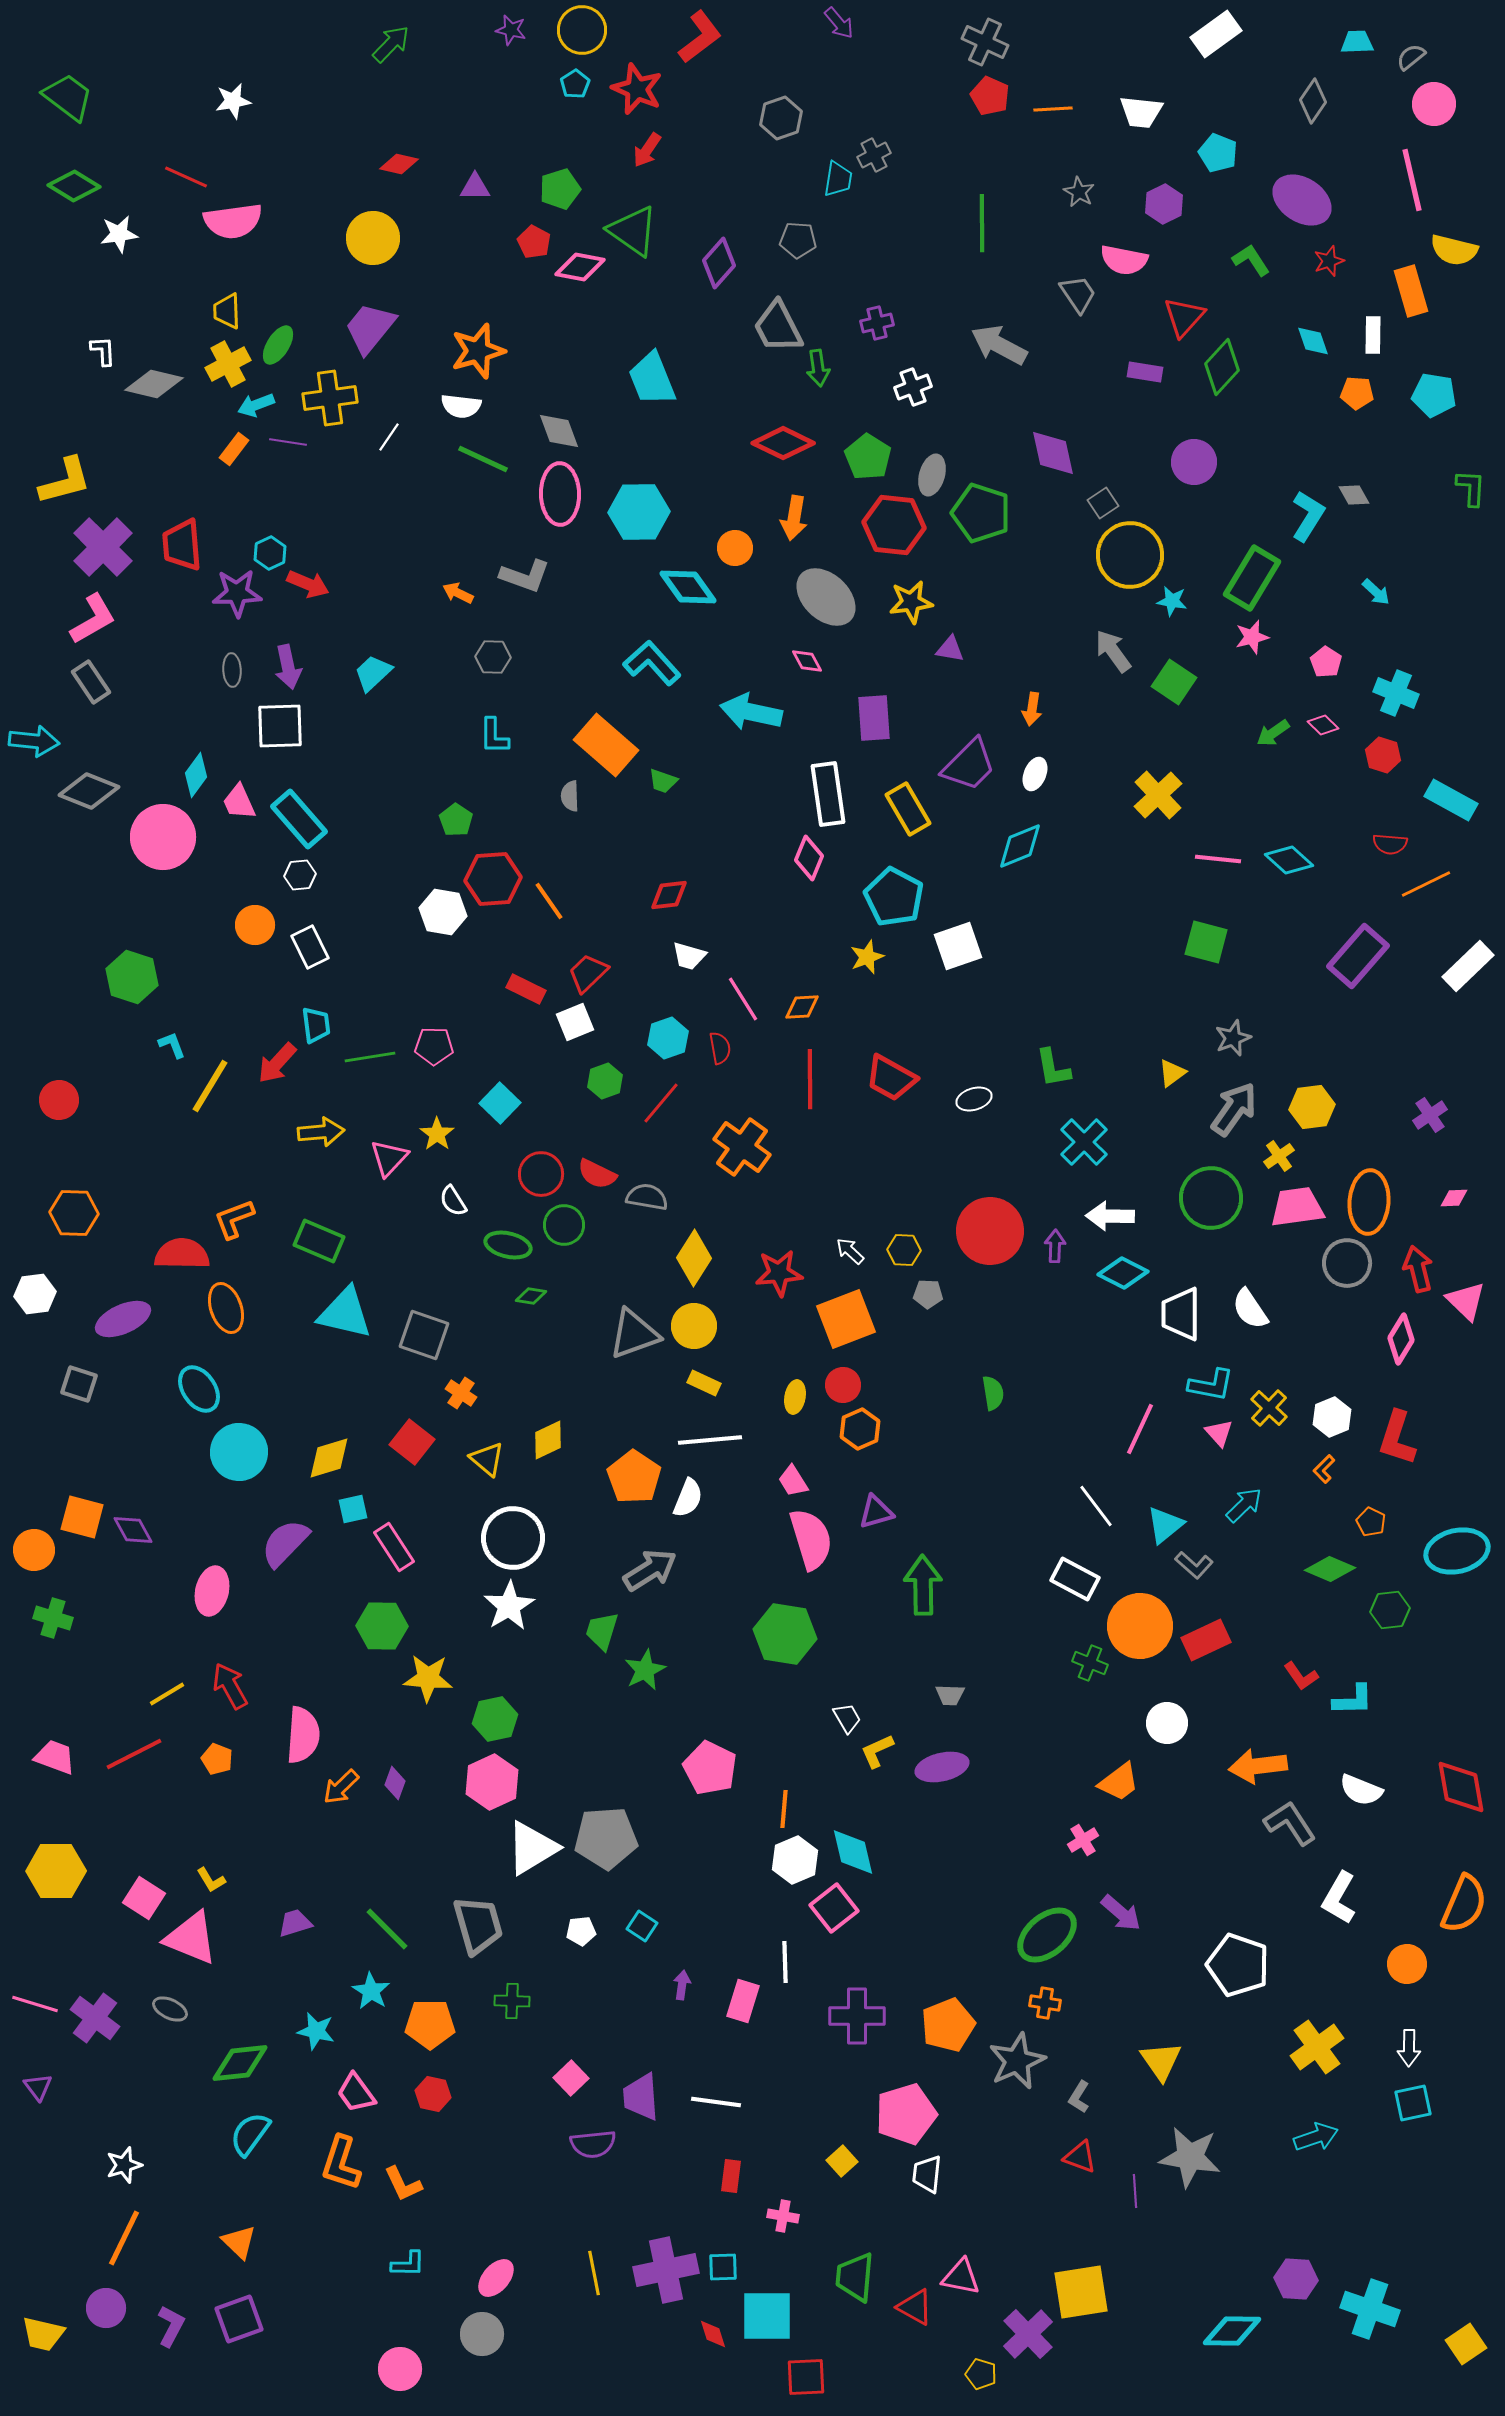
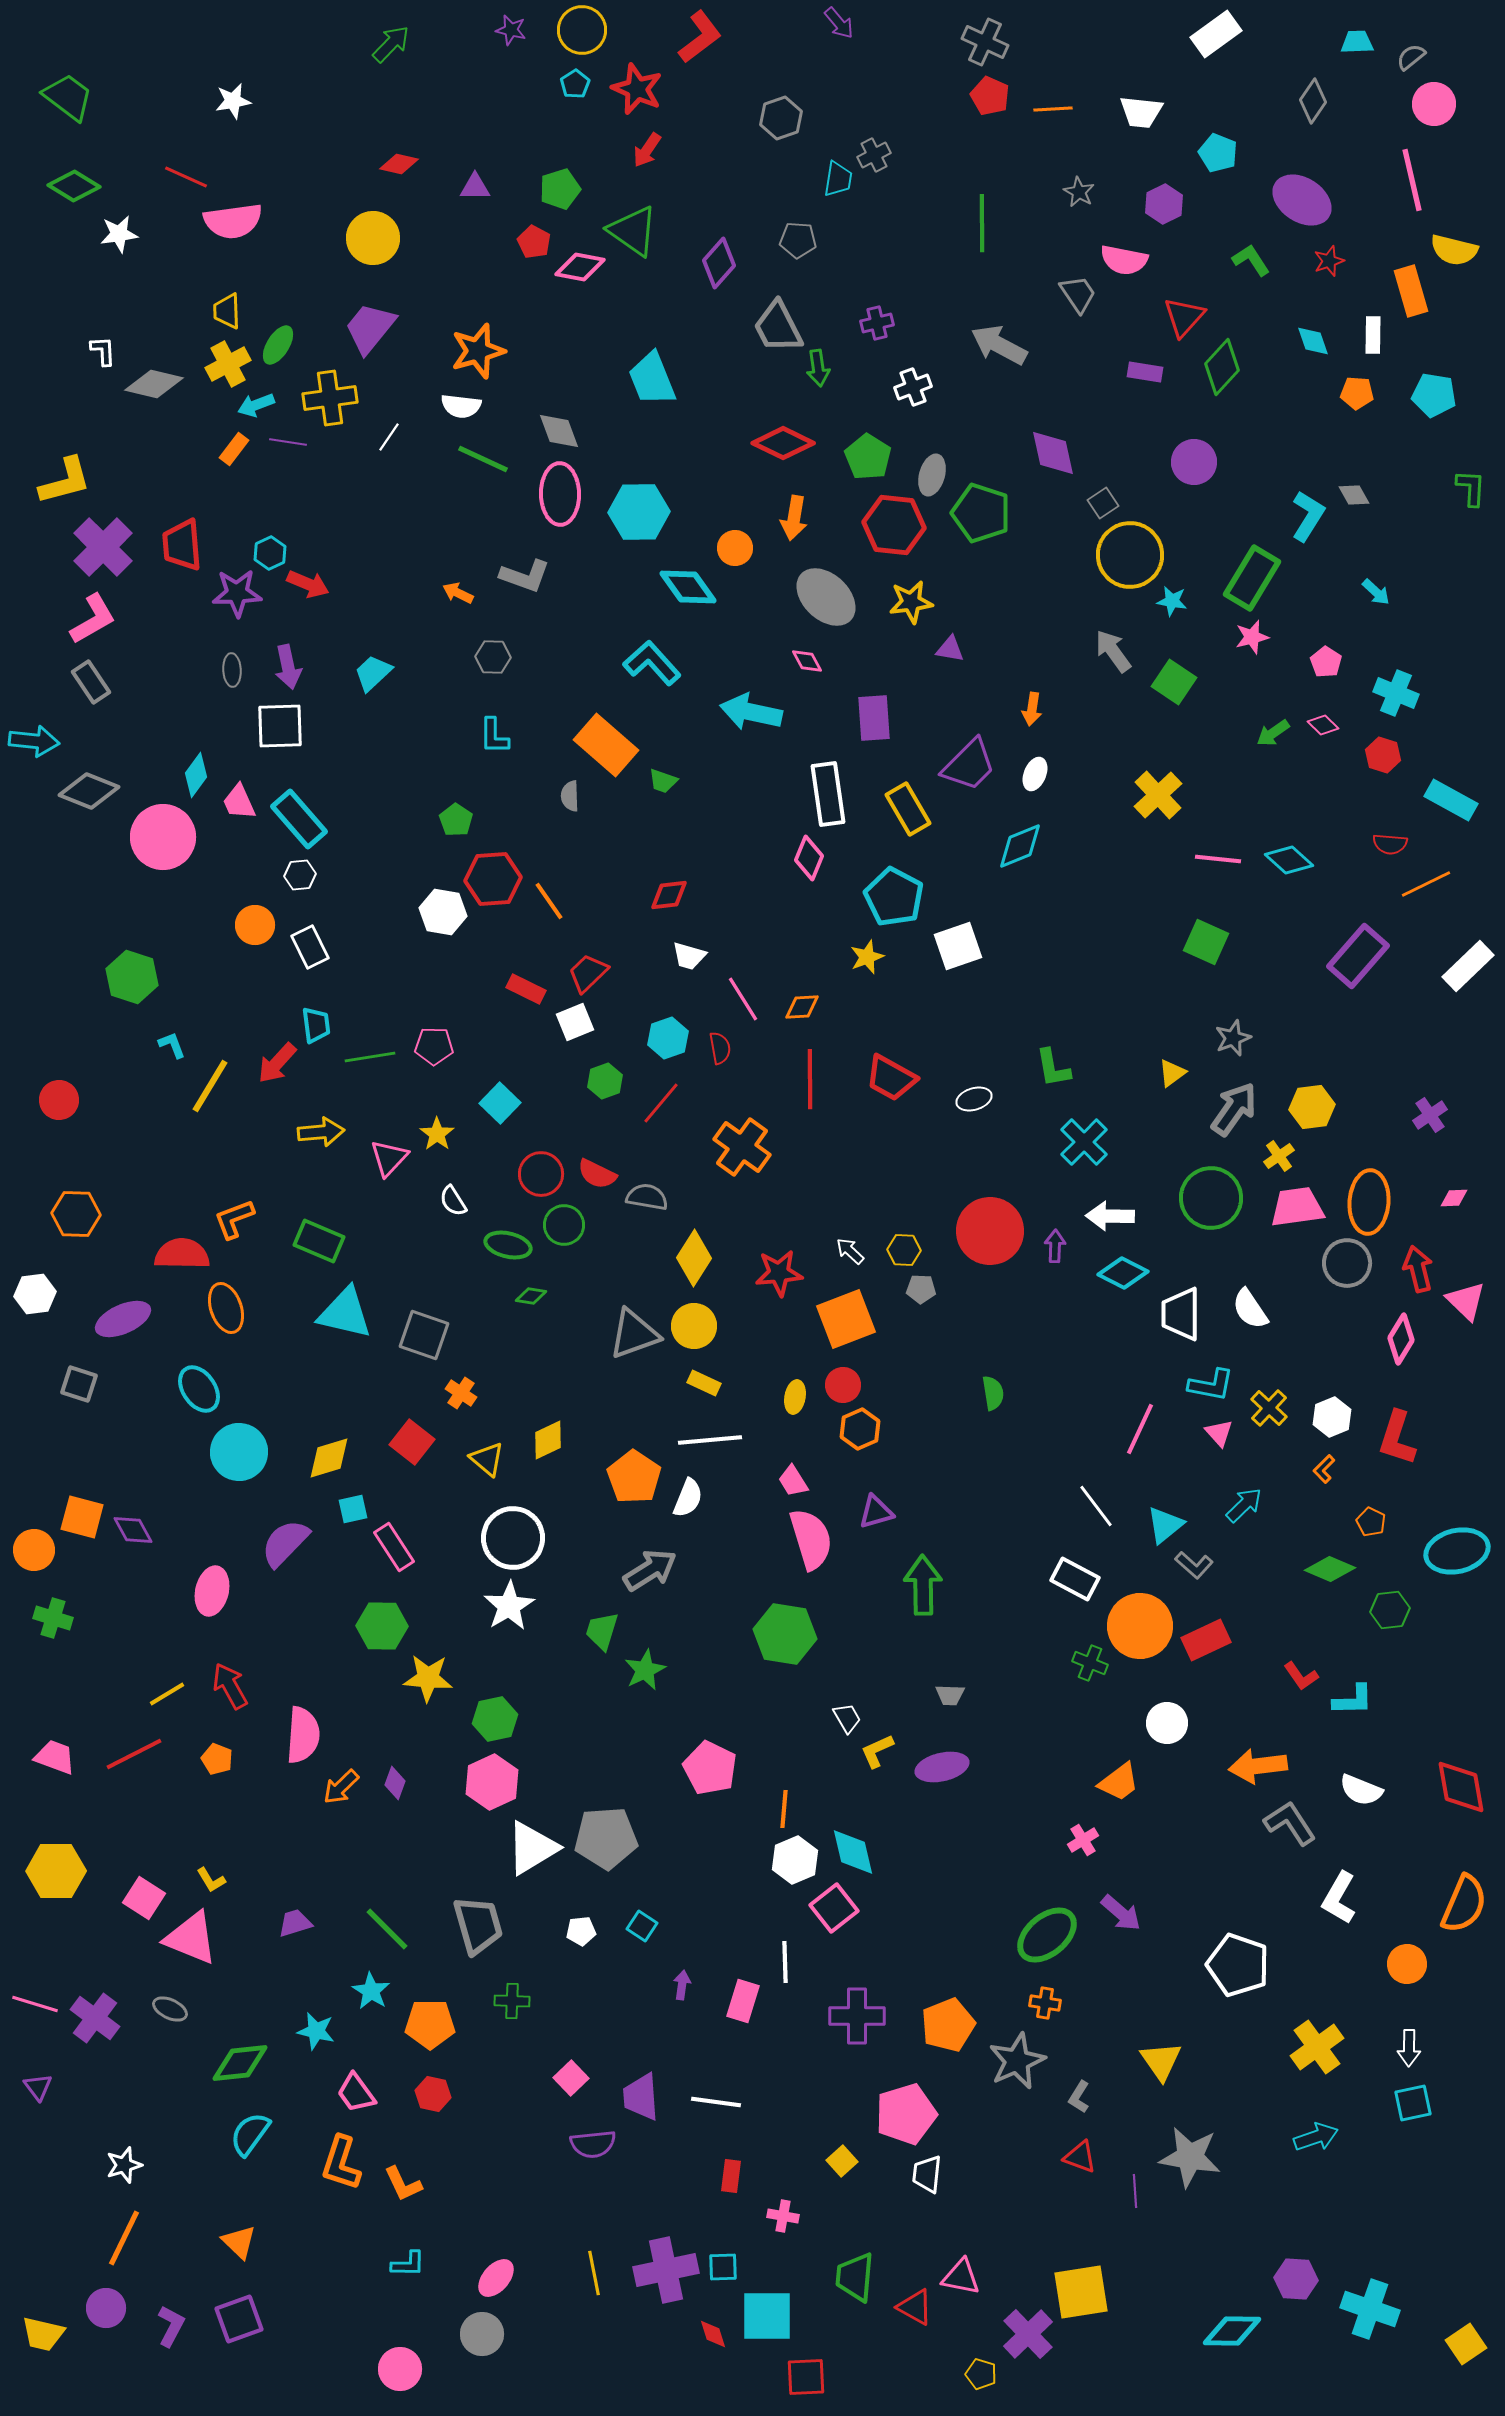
green square at (1206, 942): rotated 9 degrees clockwise
orange hexagon at (74, 1213): moved 2 px right, 1 px down
gray pentagon at (928, 1294): moved 7 px left, 5 px up
